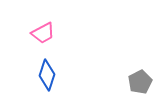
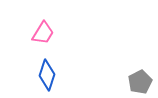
pink trapezoid: rotated 30 degrees counterclockwise
